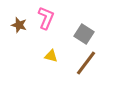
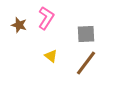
pink L-shape: rotated 10 degrees clockwise
gray square: moved 2 px right; rotated 36 degrees counterclockwise
yellow triangle: rotated 24 degrees clockwise
